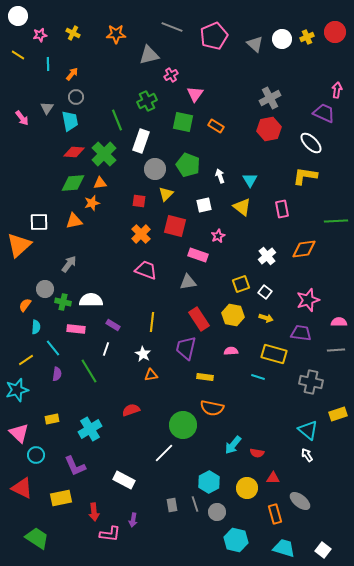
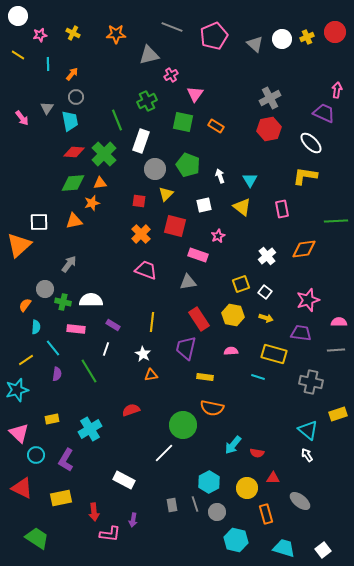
purple L-shape at (75, 466): moved 9 px left, 6 px up; rotated 55 degrees clockwise
orange rectangle at (275, 514): moved 9 px left
white square at (323, 550): rotated 14 degrees clockwise
